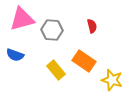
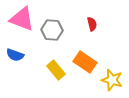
pink triangle: rotated 36 degrees clockwise
red semicircle: moved 2 px up
orange rectangle: moved 1 px right, 1 px down
